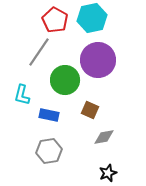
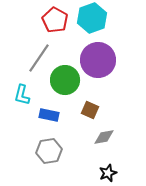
cyan hexagon: rotated 8 degrees counterclockwise
gray line: moved 6 px down
